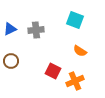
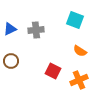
orange cross: moved 4 px right, 1 px up
